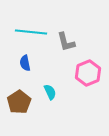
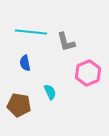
brown pentagon: moved 3 px down; rotated 30 degrees counterclockwise
